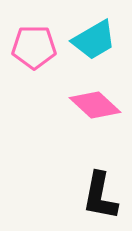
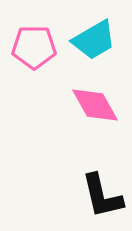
pink diamond: rotated 18 degrees clockwise
black L-shape: moved 2 px right; rotated 24 degrees counterclockwise
